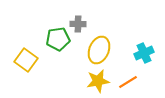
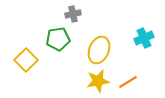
gray cross: moved 5 px left, 10 px up; rotated 14 degrees counterclockwise
cyan cross: moved 15 px up
yellow square: rotated 10 degrees clockwise
